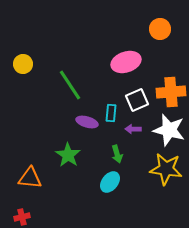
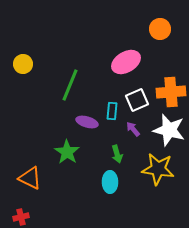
pink ellipse: rotated 12 degrees counterclockwise
green line: rotated 56 degrees clockwise
cyan rectangle: moved 1 px right, 2 px up
purple arrow: rotated 49 degrees clockwise
green star: moved 1 px left, 3 px up
yellow star: moved 8 px left
orange triangle: rotated 20 degrees clockwise
cyan ellipse: rotated 40 degrees counterclockwise
red cross: moved 1 px left
